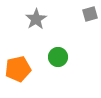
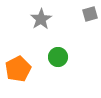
gray star: moved 5 px right
orange pentagon: rotated 15 degrees counterclockwise
